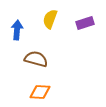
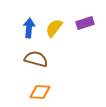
yellow semicircle: moved 4 px right, 9 px down; rotated 18 degrees clockwise
blue arrow: moved 12 px right, 2 px up
